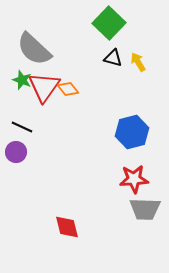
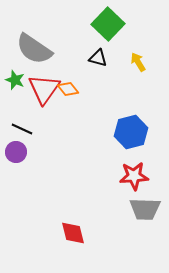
green square: moved 1 px left, 1 px down
gray semicircle: rotated 9 degrees counterclockwise
black triangle: moved 15 px left
green star: moved 7 px left
red triangle: moved 2 px down
black line: moved 2 px down
blue hexagon: moved 1 px left
red star: moved 3 px up
red diamond: moved 6 px right, 6 px down
